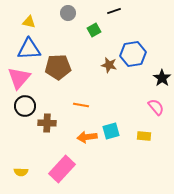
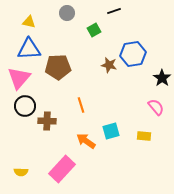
gray circle: moved 1 px left
orange line: rotated 63 degrees clockwise
brown cross: moved 2 px up
orange arrow: moved 1 px left, 4 px down; rotated 42 degrees clockwise
